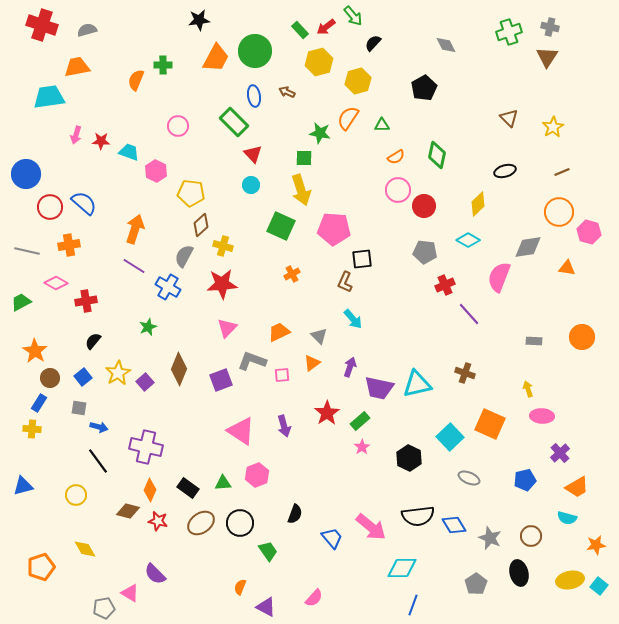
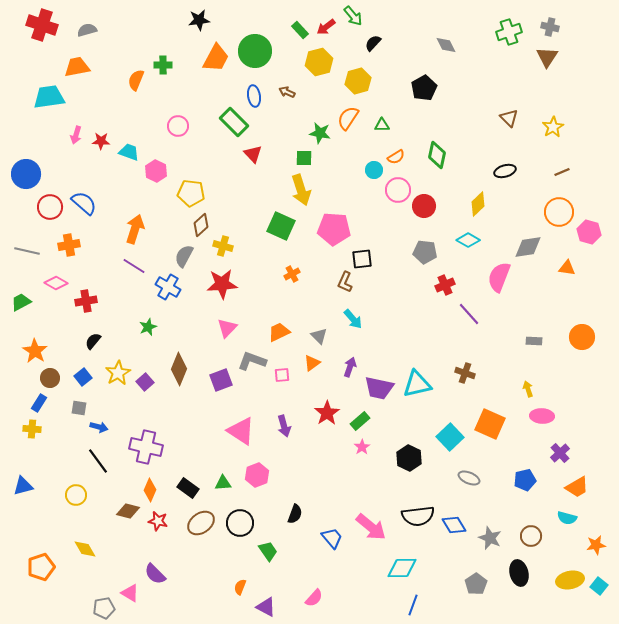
cyan circle at (251, 185): moved 123 px right, 15 px up
